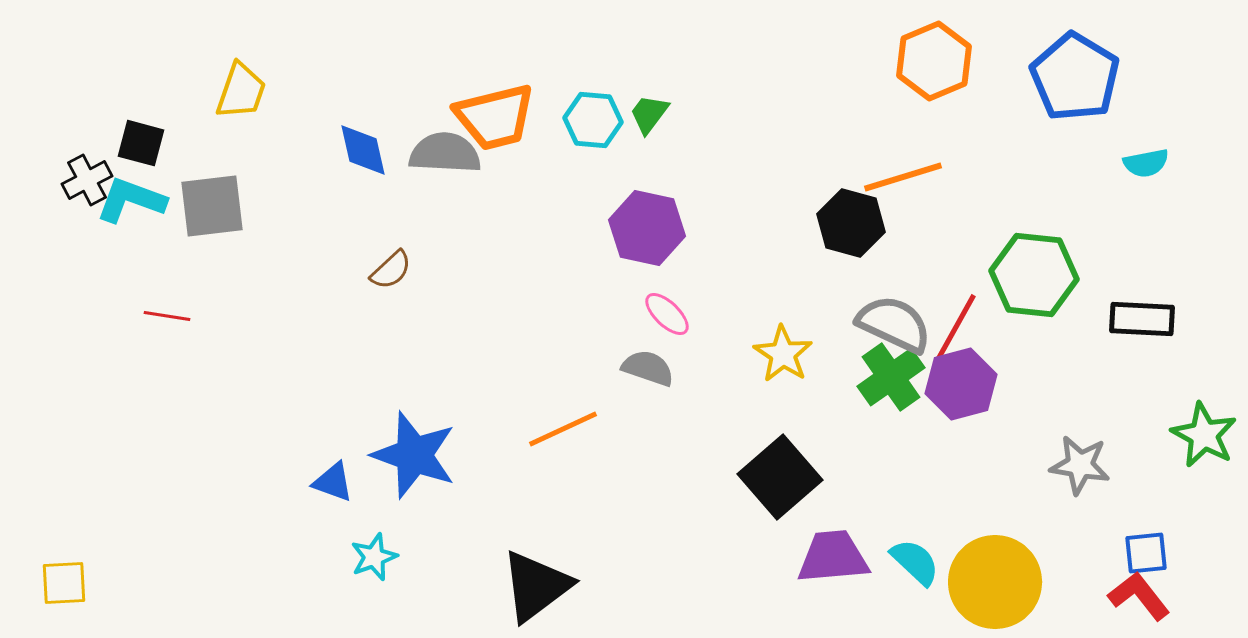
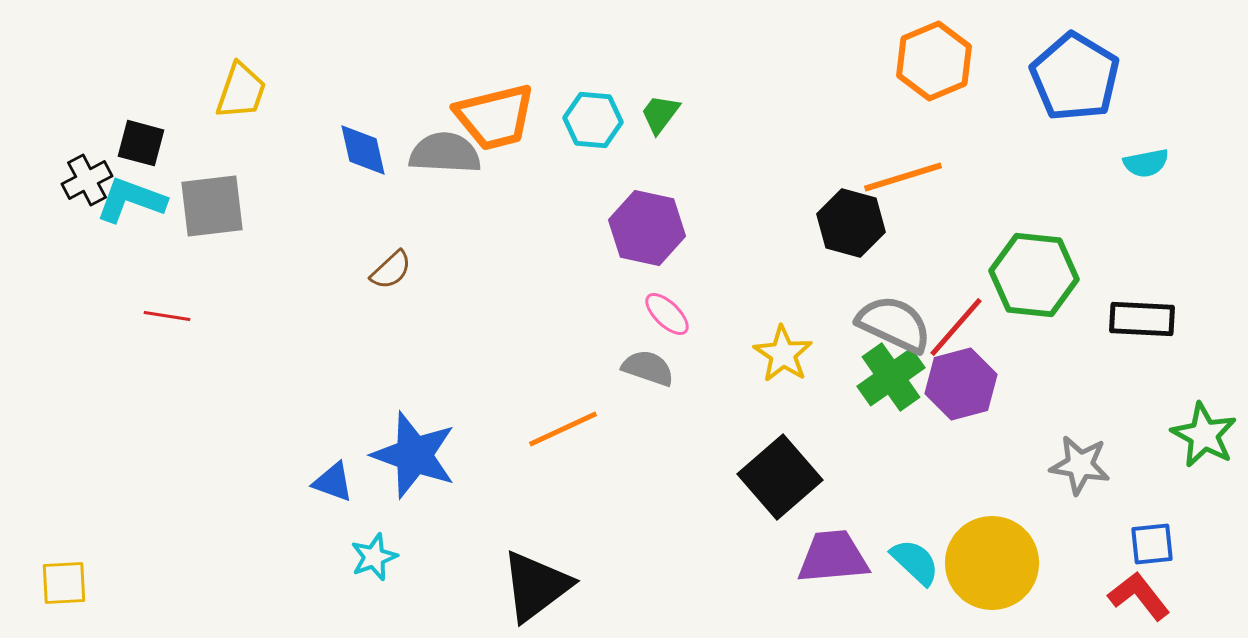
green trapezoid at (649, 114): moved 11 px right
red line at (956, 327): rotated 12 degrees clockwise
blue square at (1146, 553): moved 6 px right, 9 px up
yellow circle at (995, 582): moved 3 px left, 19 px up
